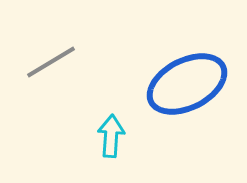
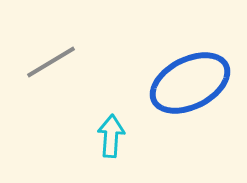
blue ellipse: moved 3 px right, 1 px up
